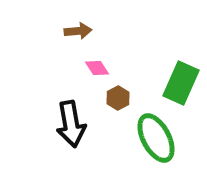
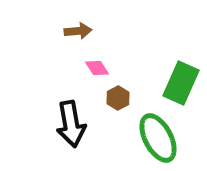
green ellipse: moved 2 px right
